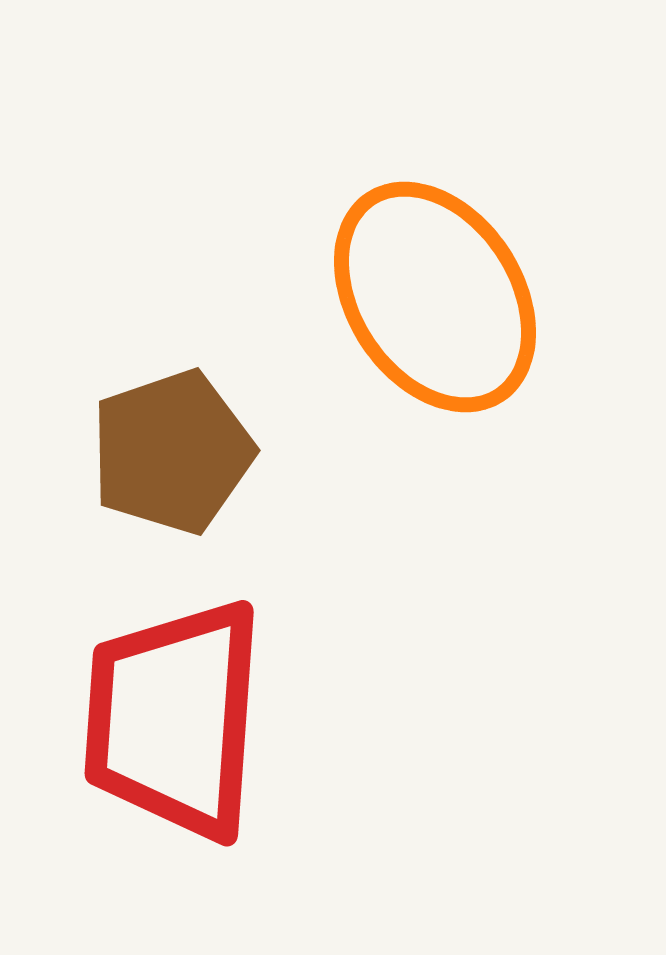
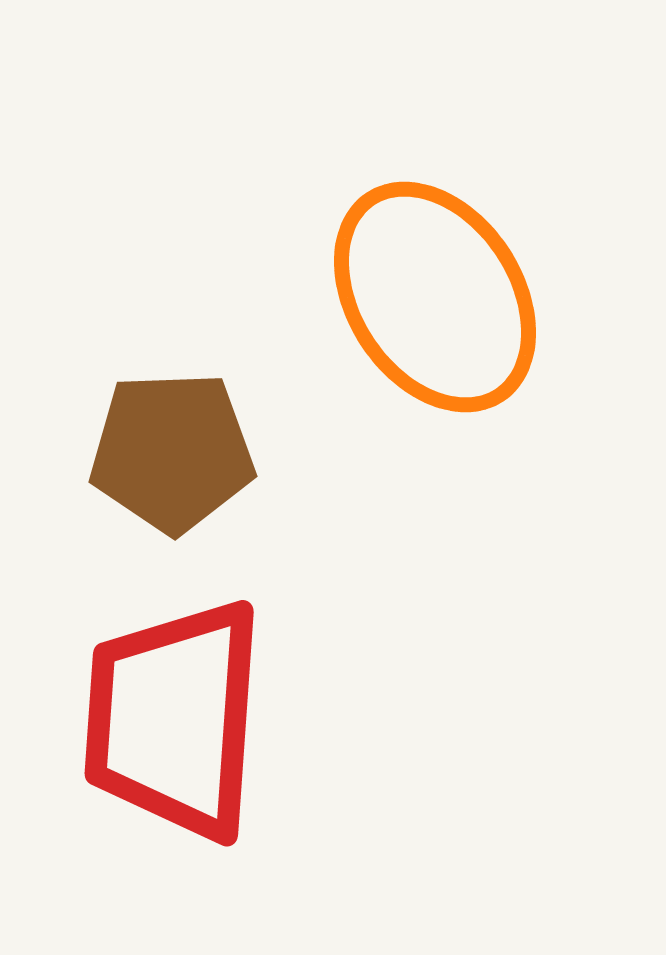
brown pentagon: rotated 17 degrees clockwise
